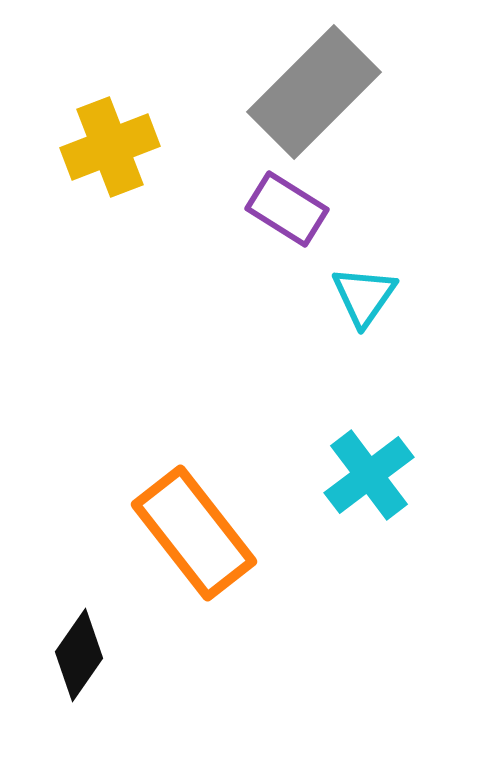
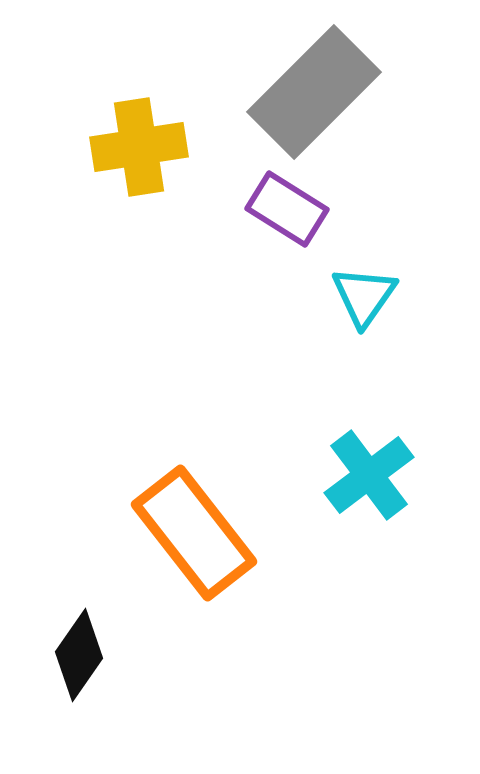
yellow cross: moved 29 px right; rotated 12 degrees clockwise
